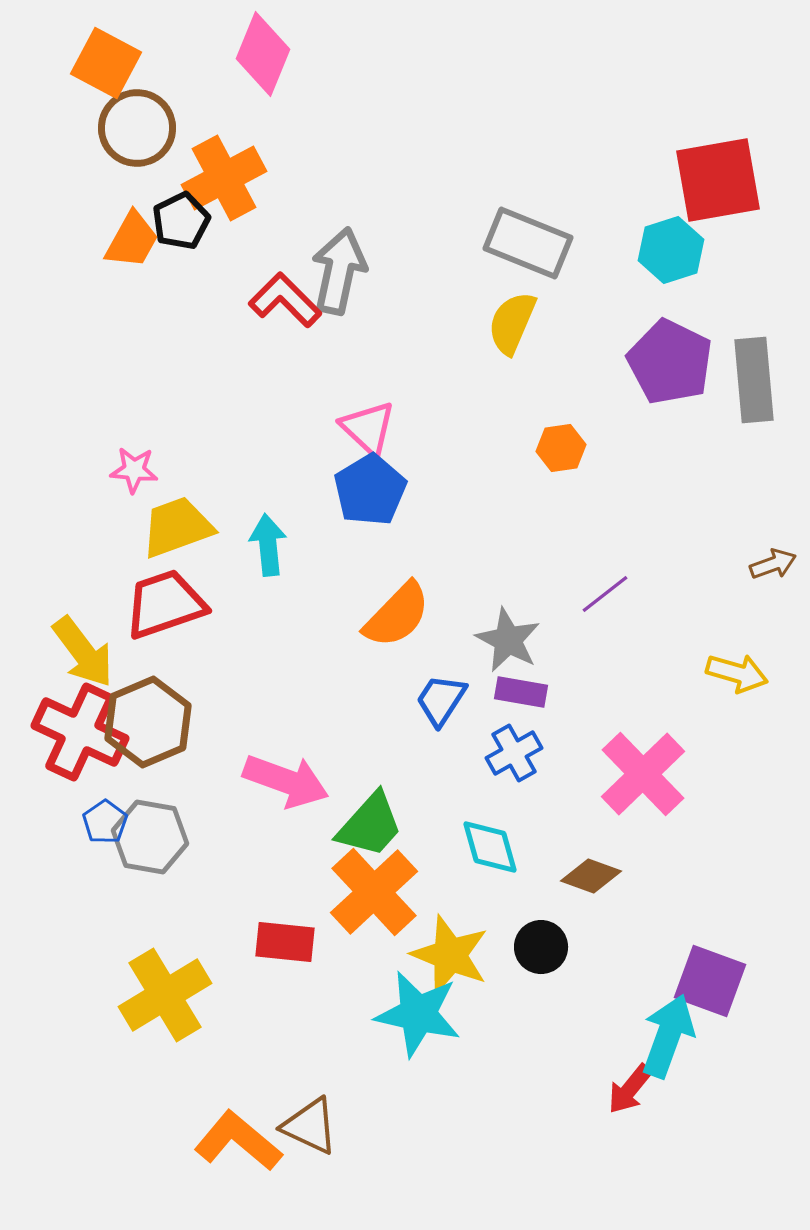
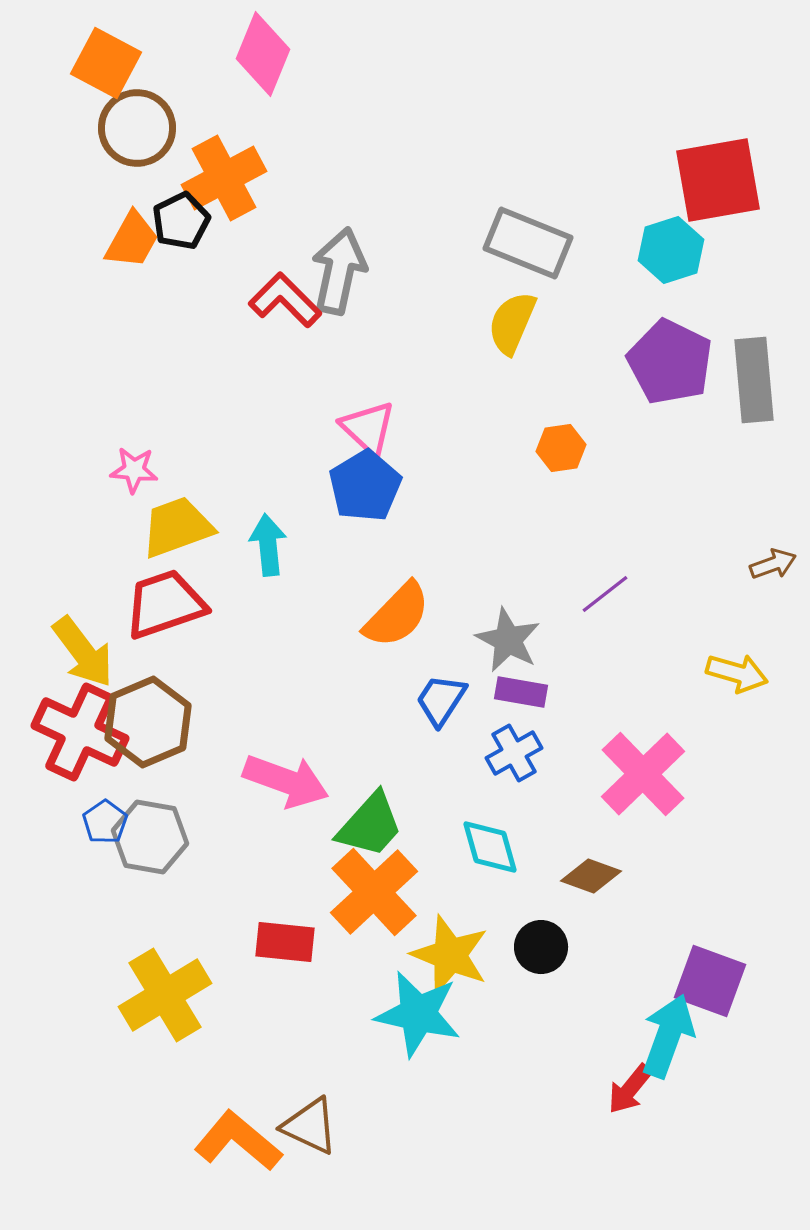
blue pentagon at (370, 490): moved 5 px left, 4 px up
